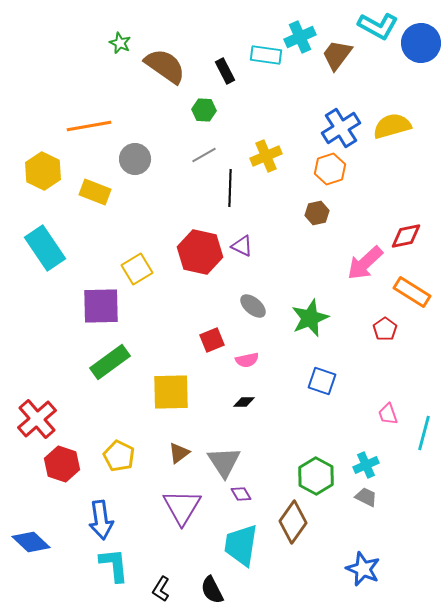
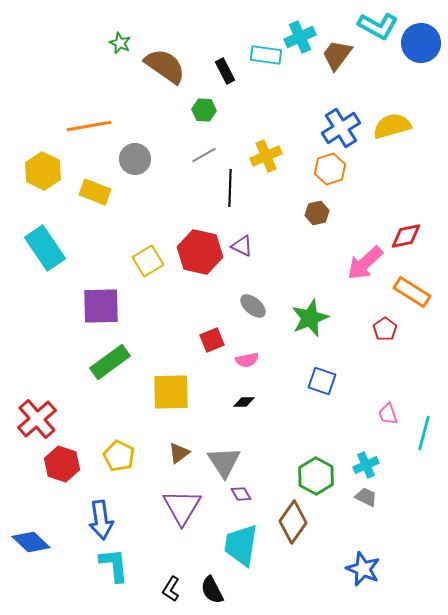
yellow square at (137, 269): moved 11 px right, 8 px up
black L-shape at (161, 589): moved 10 px right
